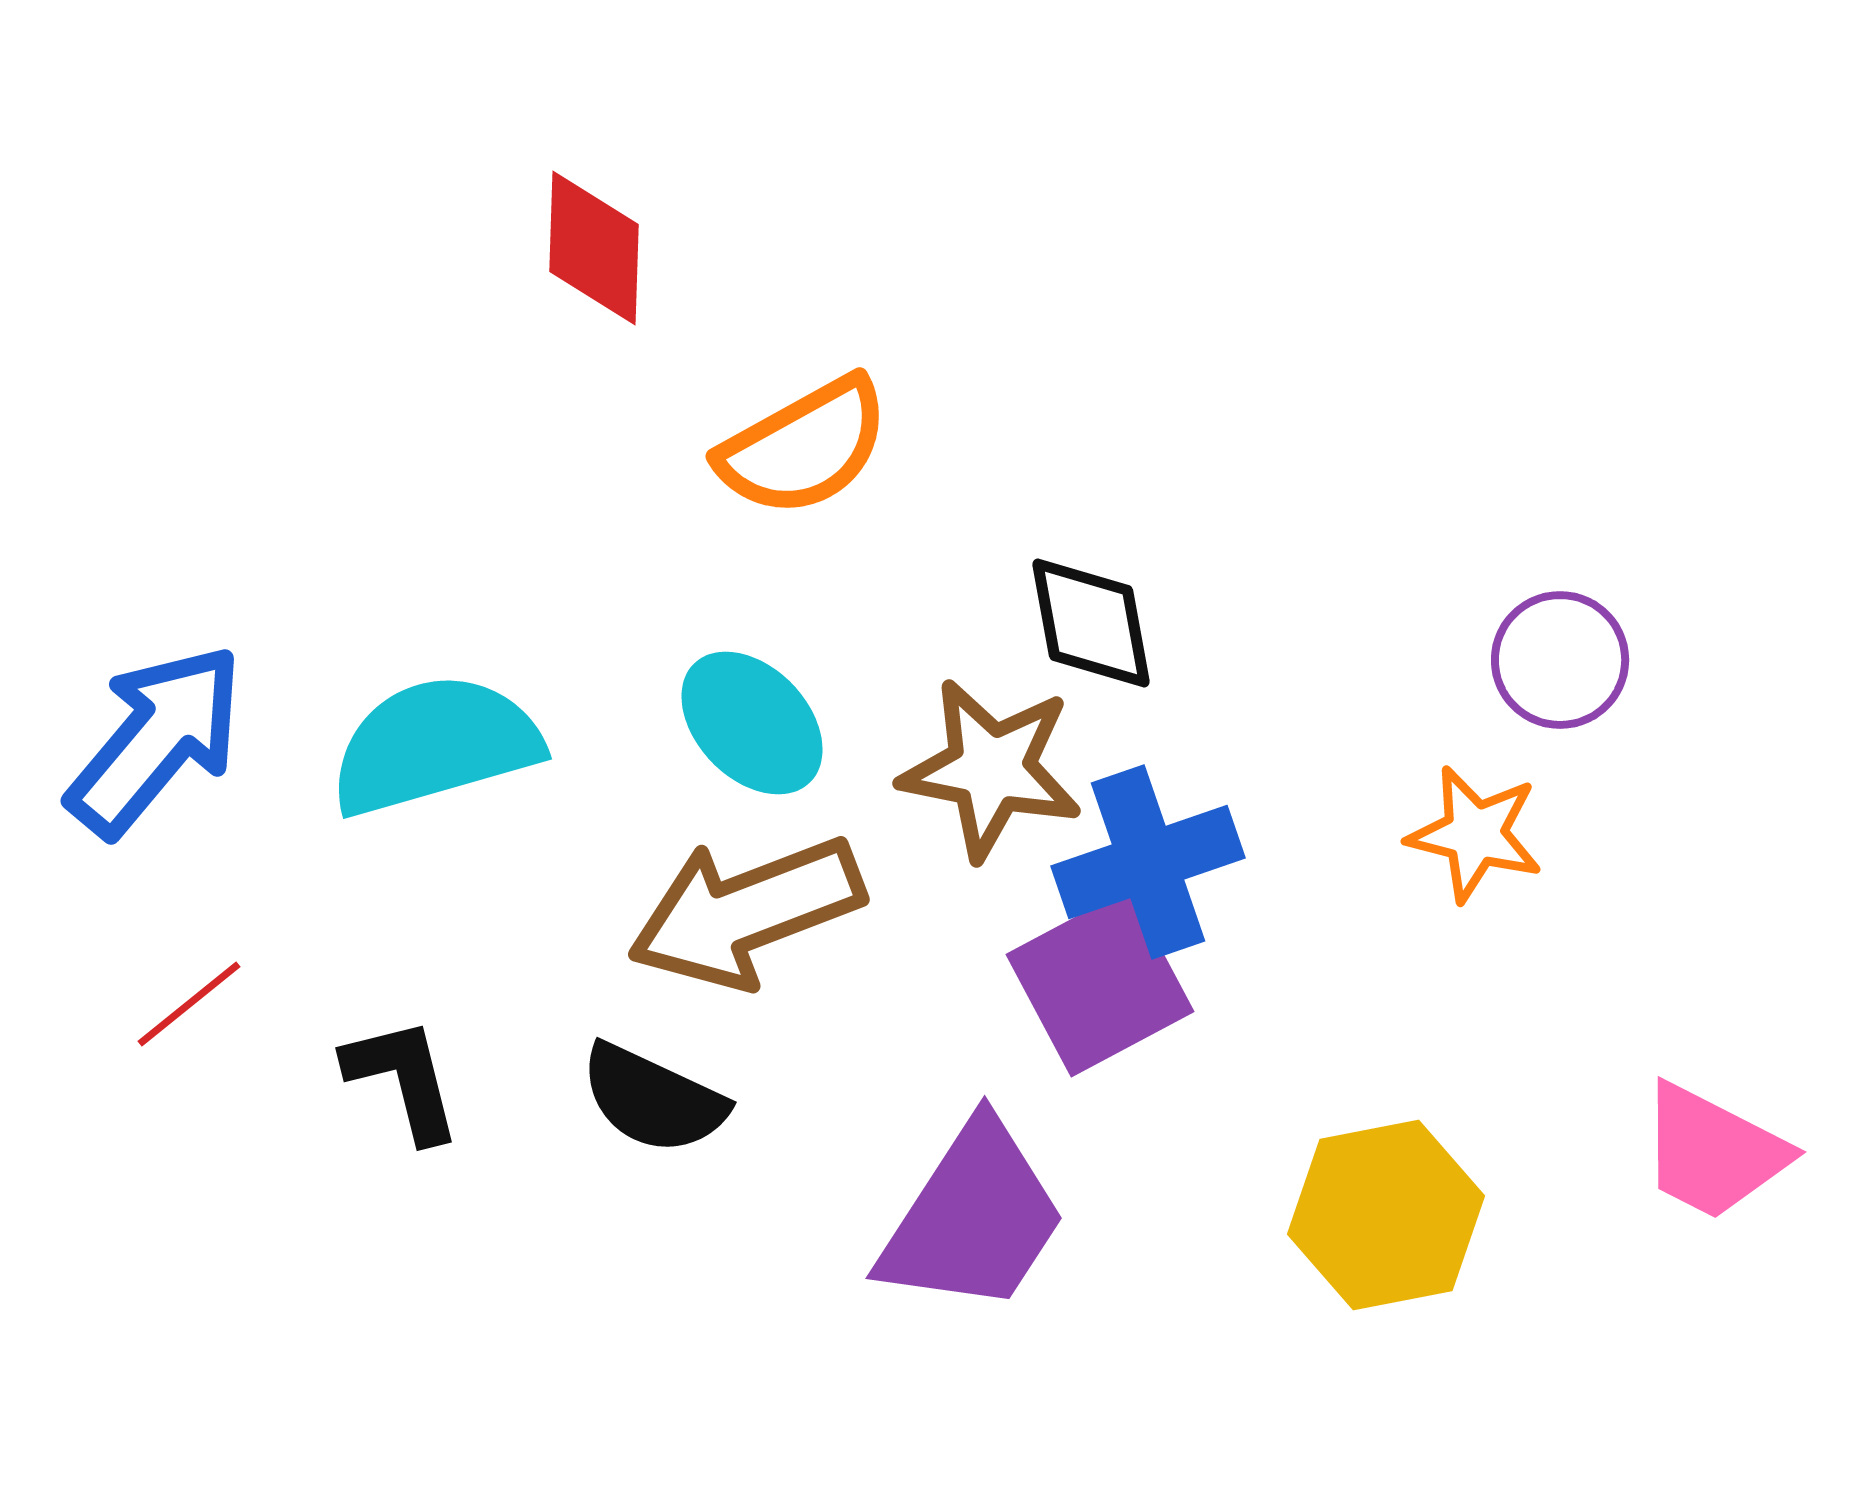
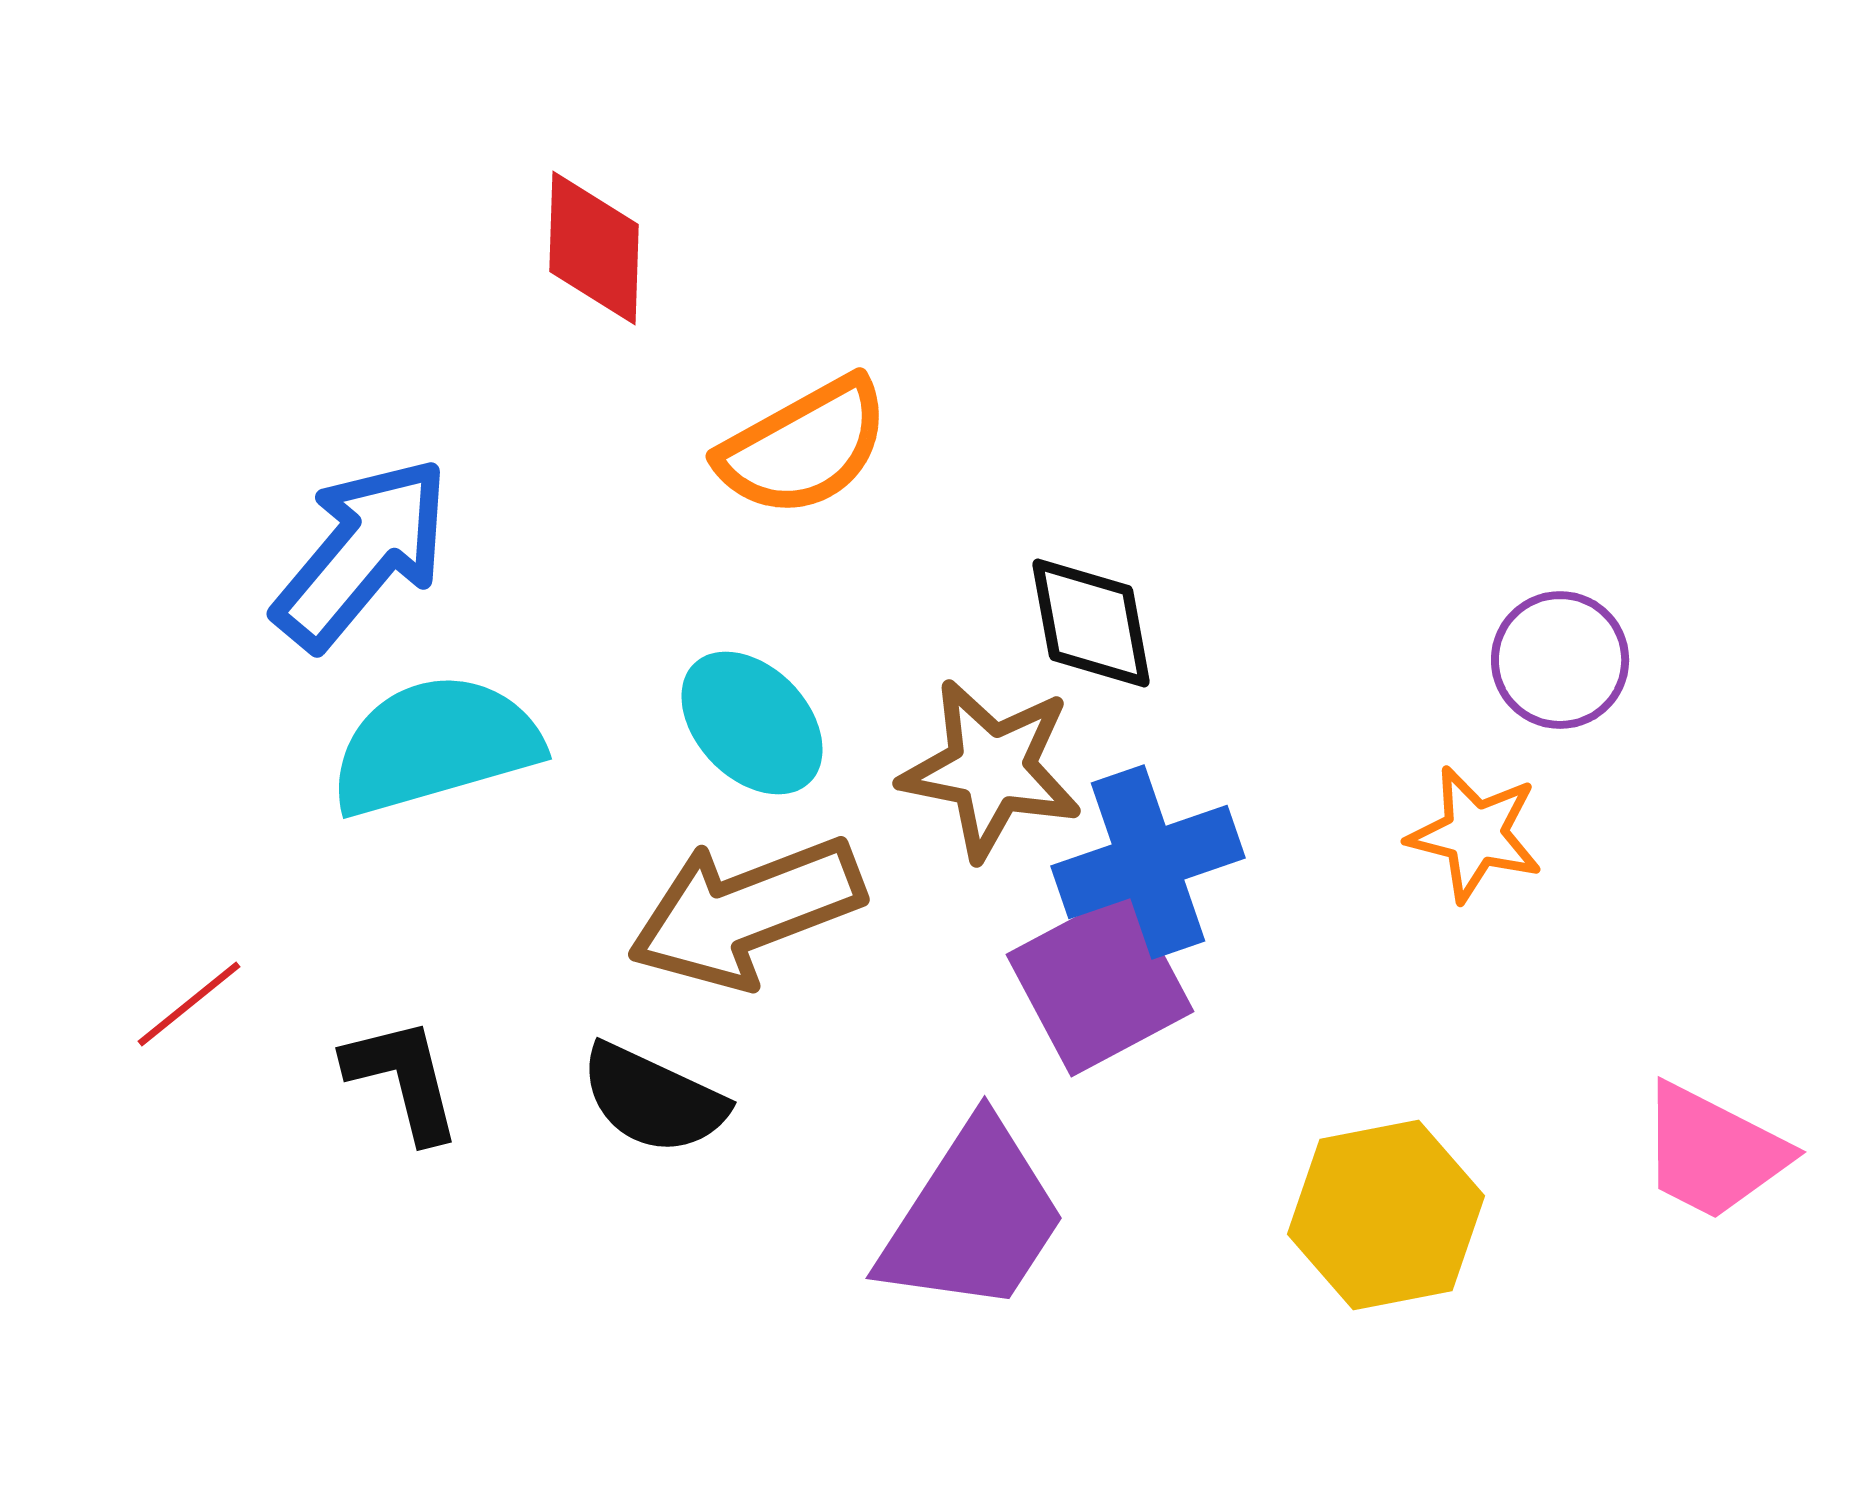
blue arrow: moved 206 px right, 187 px up
